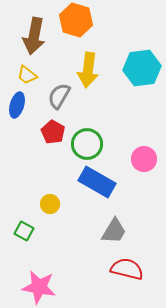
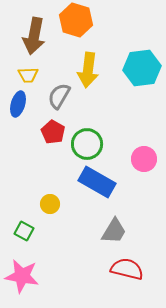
yellow trapezoid: moved 1 px right; rotated 40 degrees counterclockwise
blue ellipse: moved 1 px right, 1 px up
pink star: moved 17 px left, 11 px up
